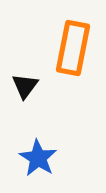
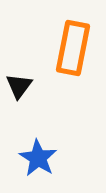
black triangle: moved 6 px left
